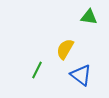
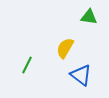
yellow semicircle: moved 1 px up
green line: moved 10 px left, 5 px up
